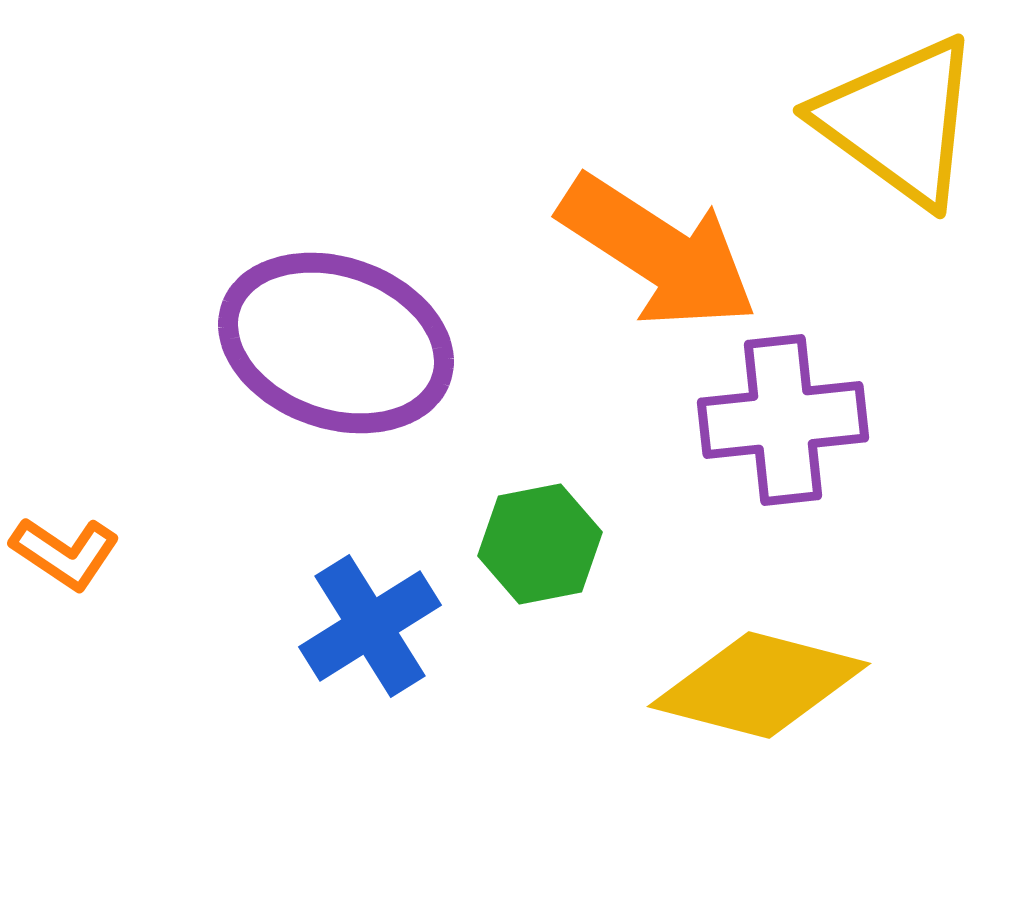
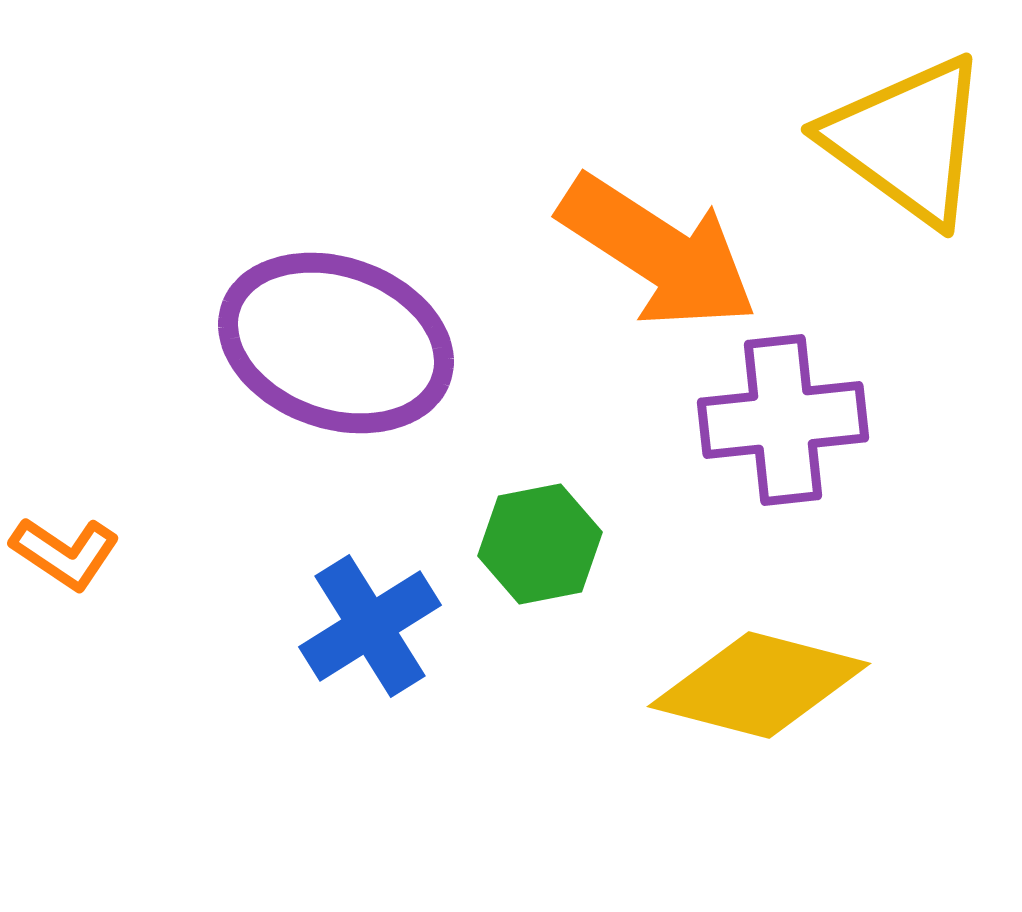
yellow triangle: moved 8 px right, 19 px down
